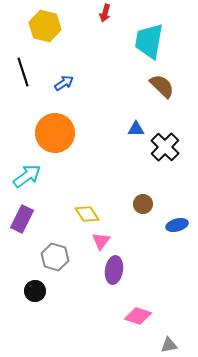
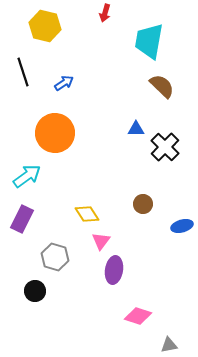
blue ellipse: moved 5 px right, 1 px down
